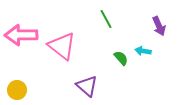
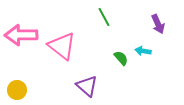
green line: moved 2 px left, 2 px up
purple arrow: moved 1 px left, 2 px up
